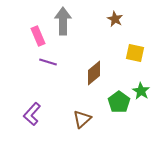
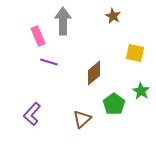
brown star: moved 2 px left, 3 px up
purple line: moved 1 px right
green pentagon: moved 5 px left, 2 px down
